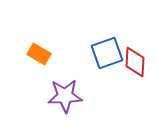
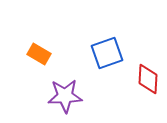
red diamond: moved 13 px right, 17 px down
